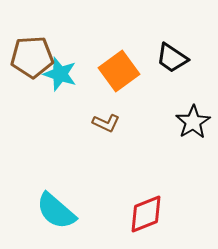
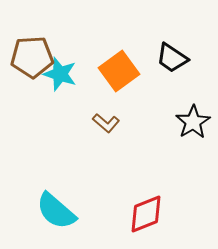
brown L-shape: rotated 16 degrees clockwise
